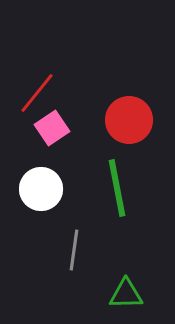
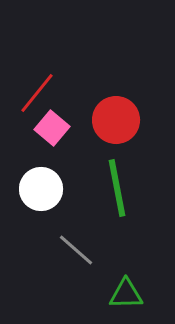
red circle: moved 13 px left
pink square: rotated 16 degrees counterclockwise
gray line: moved 2 px right; rotated 57 degrees counterclockwise
